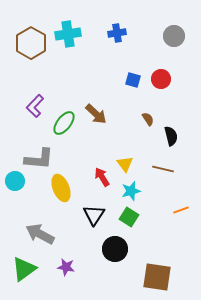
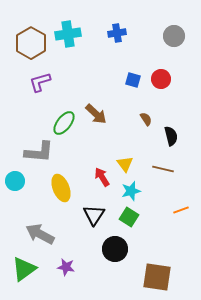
purple L-shape: moved 5 px right, 24 px up; rotated 30 degrees clockwise
brown semicircle: moved 2 px left
gray L-shape: moved 7 px up
